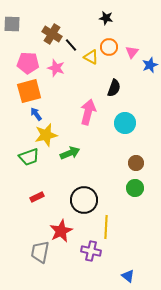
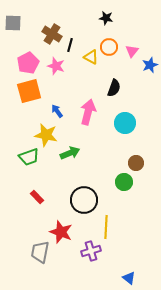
gray square: moved 1 px right, 1 px up
black line: moved 1 px left; rotated 56 degrees clockwise
pink triangle: moved 1 px up
pink pentagon: rotated 30 degrees counterclockwise
pink star: moved 2 px up
blue arrow: moved 21 px right, 3 px up
yellow star: rotated 25 degrees clockwise
green circle: moved 11 px left, 6 px up
red rectangle: rotated 72 degrees clockwise
red star: moved 1 px down; rotated 25 degrees counterclockwise
purple cross: rotated 30 degrees counterclockwise
blue triangle: moved 1 px right, 2 px down
